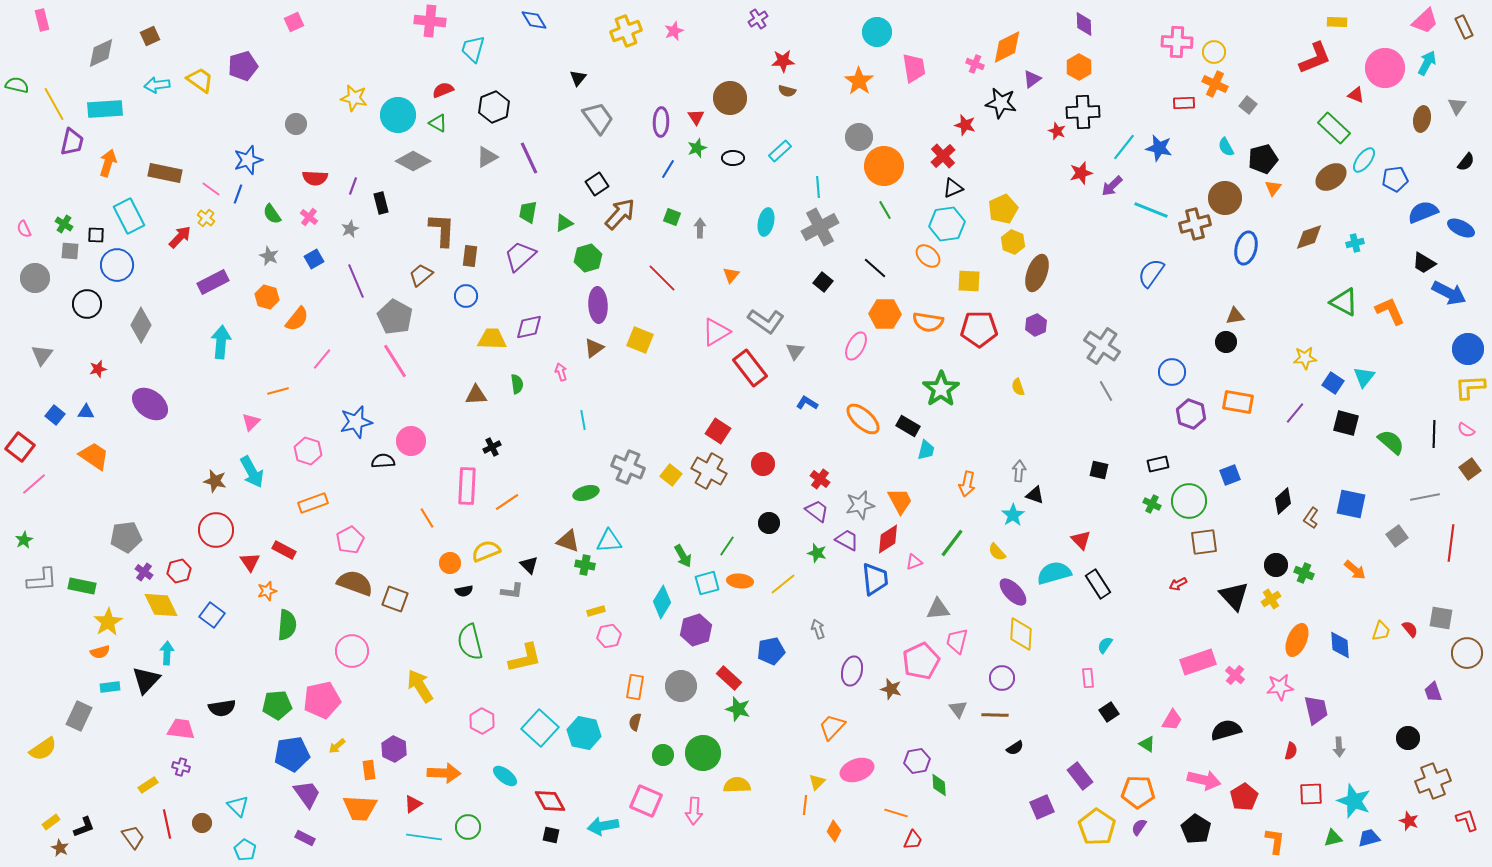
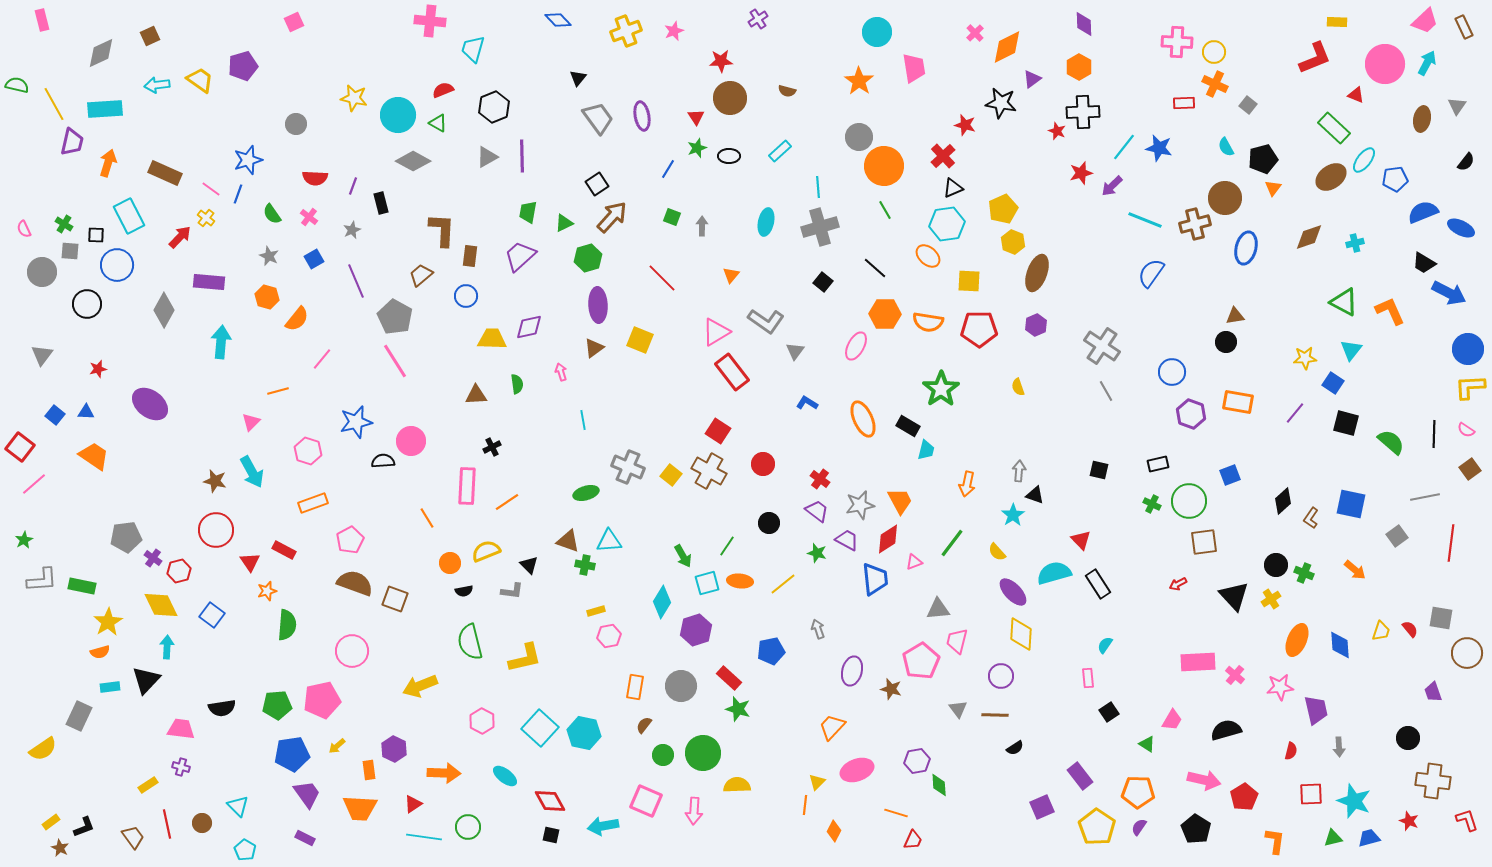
blue diamond at (534, 20): moved 24 px right; rotated 12 degrees counterclockwise
red star at (783, 61): moved 62 px left
pink cross at (975, 64): moved 31 px up; rotated 24 degrees clockwise
pink circle at (1385, 68): moved 4 px up
purple ellipse at (661, 122): moved 19 px left, 6 px up; rotated 12 degrees counterclockwise
purple line at (529, 158): moved 7 px left, 2 px up; rotated 24 degrees clockwise
black ellipse at (733, 158): moved 4 px left, 2 px up
brown rectangle at (165, 173): rotated 12 degrees clockwise
cyan line at (1151, 210): moved 6 px left, 10 px down
brown arrow at (620, 214): moved 8 px left, 3 px down
gray cross at (820, 227): rotated 12 degrees clockwise
gray arrow at (700, 228): moved 2 px right, 2 px up
gray star at (350, 229): moved 2 px right, 1 px down
gray circle at (35, 278): moved 7 px right, 6 px up
purple rectangle at (213, 282): moved 4 px left; rotated 32 degrees clockwise
gray diamond at (141, 325): moved 23 px right, 15 px up
red rectangle at (750, 368): moved 18 px left, 4 px down
cyan triangle at (1364, 377): moved 13 px left, 27 px up
orange ellipse at (863, 419): rotated 24 degrees clockwise
purple cross at (144, 572): moved 9 px right, 14 px up
cyan arrow at (167, 653): moved 6 px up
pink pentagon at (921, 661): rotated 6 degrees counterclockwise
pink rectangle at (1198, 662): rotated 16 degrees clockwise
purple circle at (1002, 678): moved 1 px left, 2 px up
yellow arrow at (420, 686): rotated 80 degrees counterclockwise
brown semicircle at (635, 722): moved 9 px right, 3 px down; rotated 24 degrees clockwise
brown cross at (1433, 781): rotated 28 degrees clockwise
